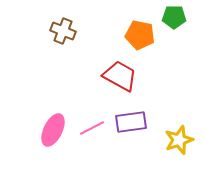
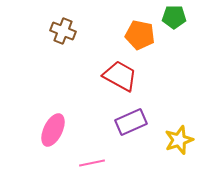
purple rectangle: rotated 16 degrees counterclockwise
pink line: moved 35 px down; rotated 15 degrees clockwise
